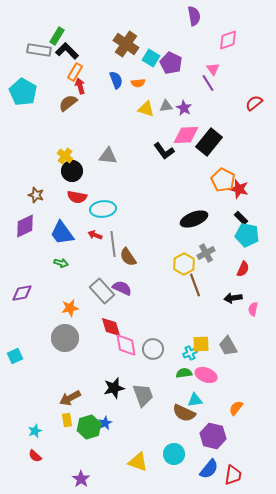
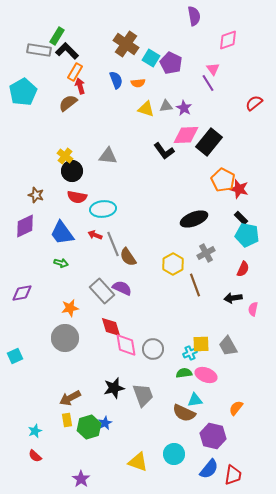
cyan pentagon at (23, 92): rotated 12 degrees clockwise
gray line at (113, 244): rotated 15 degrees counterclockwise
yellow hexagon at (184, 264): moved 11 px left
